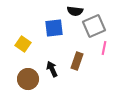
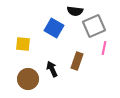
blue square: rotated 36 degrees clockwise
yellow square: rotated 28 degrees counterclockwise
